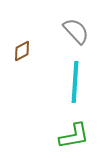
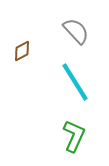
cyan line: rotated 36 degrees counterclockwise
green L-shape: rotated 56 degrees counterclockwise
